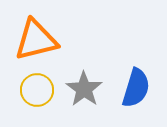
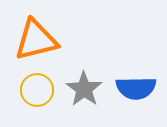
blue semicircle: rotated 72 degrees clockwise
